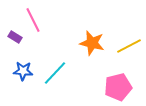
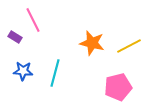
cyan line: rotated 28 degrees counterclockwise
